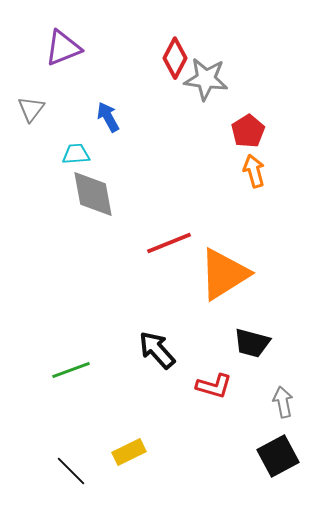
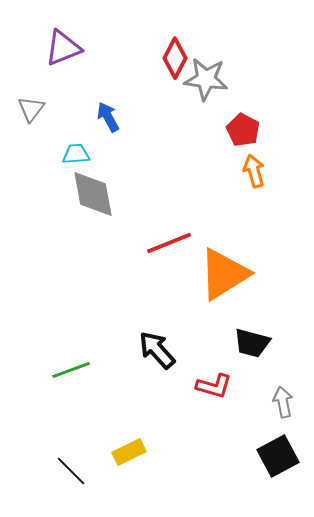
red pentagon: moved 5 px left, 1 px up; rotated 12 degrees counterclockwise
